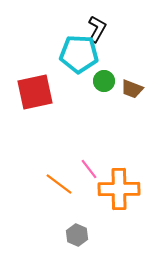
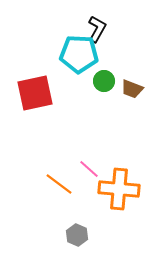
red square: moved 1 px down
pink line: rotated 10 degrees counterclockwise
orange cross: rotated 6 degrees clockwise
